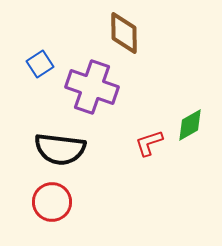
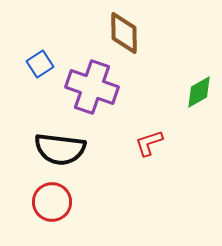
green diamond: moved 9 px right, 33 px up
